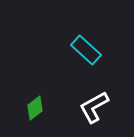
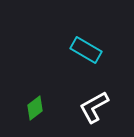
cyan rectangle: rotated 12 degrees counterclockwise
